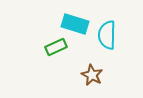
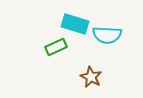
cyan semicircle: rotated 88 degrees counterclockwise
brown star: moved 1 px left, 2 px down
